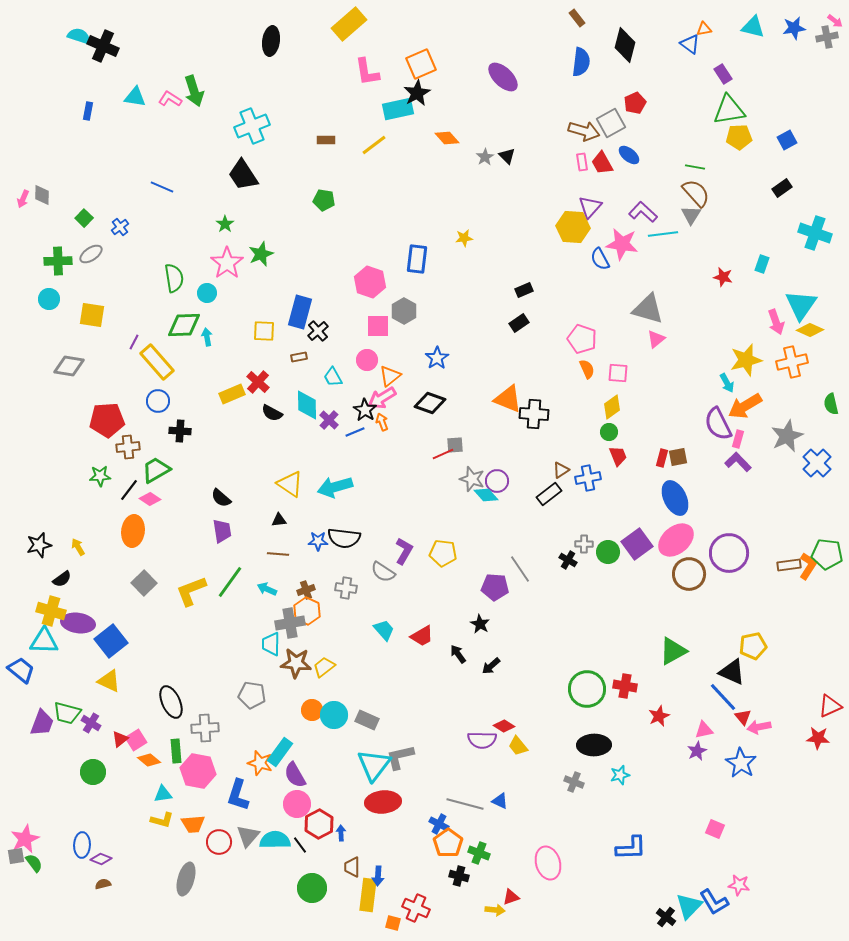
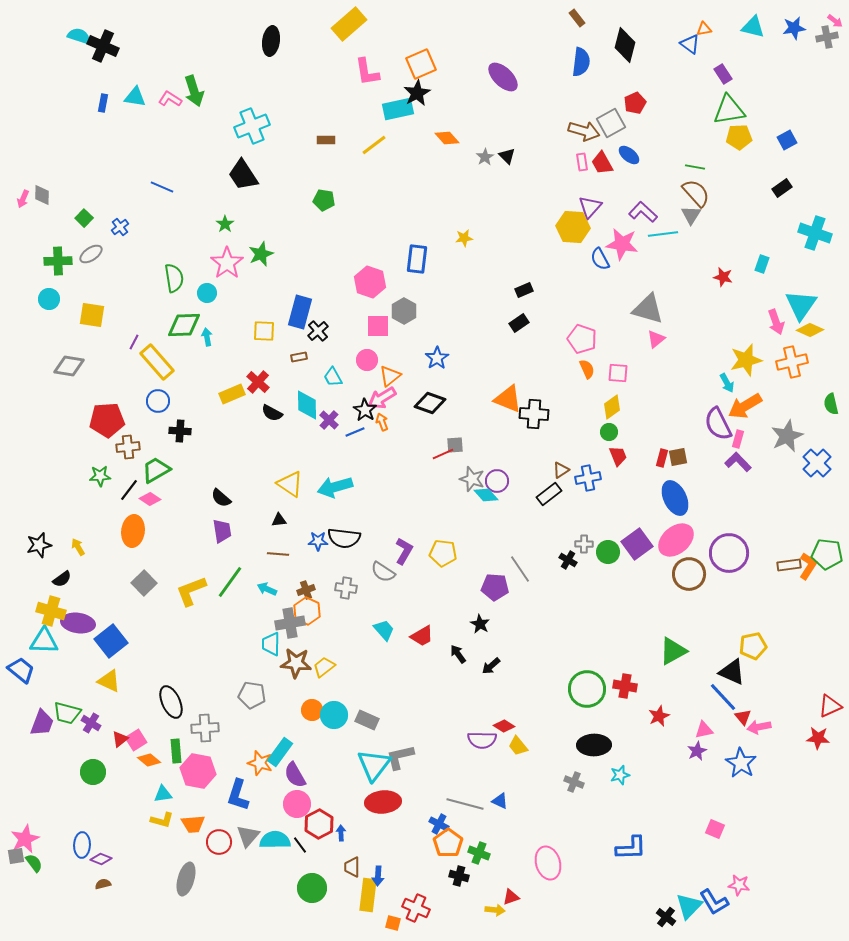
blue rectangle at (88, 111): moved 15 px right, 8 px up
